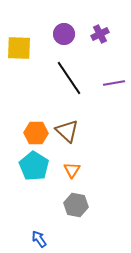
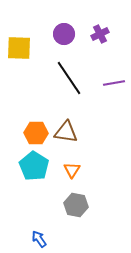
brown triangle: moved 1 px left, 1 px down; rotated 35 degrees counterclockwise
